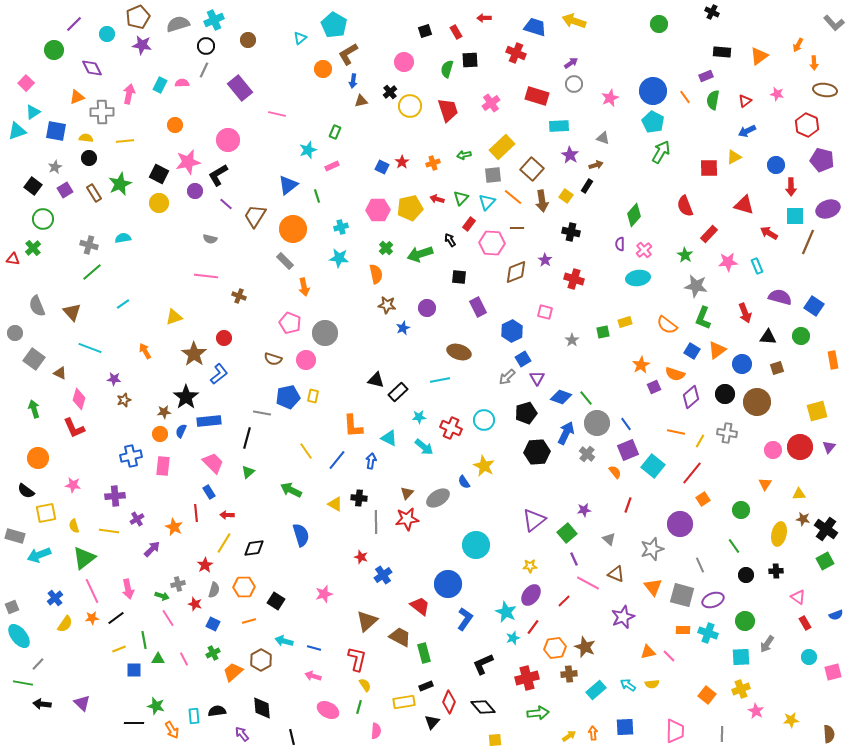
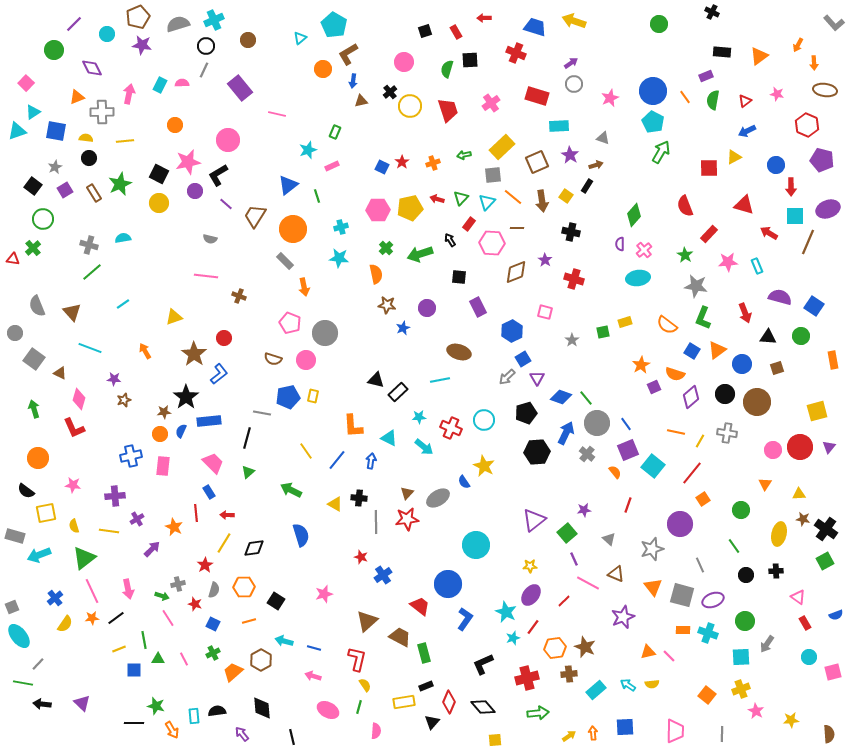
brown square at (532, 169): moved 5 px right, 7 px up; rotated 25 degrees clockwise
